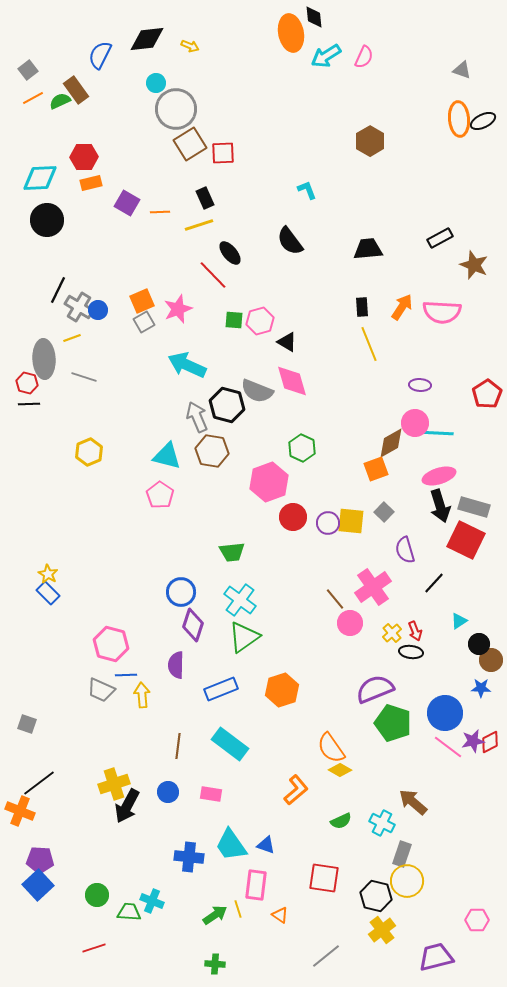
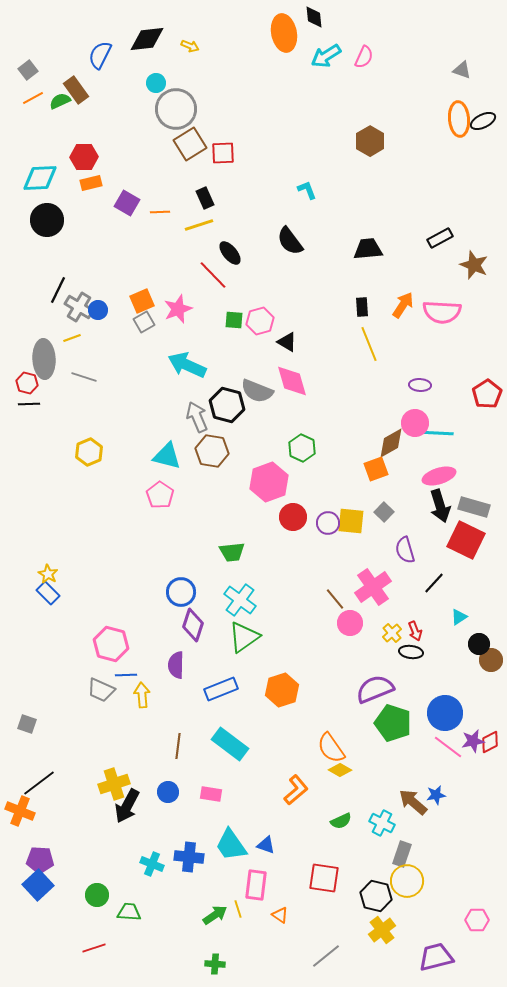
orange ellipse at (291, 33): moved 7 px left
orange arrow at (402, 307): moved 1 px right, 2 px up
cyan triangle at (459, 621): moved 4 px up
blue star at (481, 688): moved 45 px left, 107 px down; rotated 12 degrees counterclockwise
cyan cross at (152, 901): moved 37 px up
